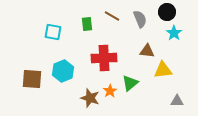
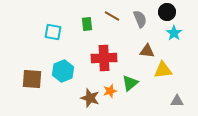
orange star: rotated 16 degrees clockwise
